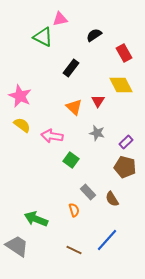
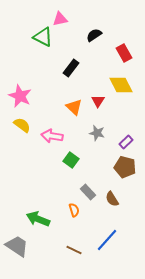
green arrow: moved 2 px right
